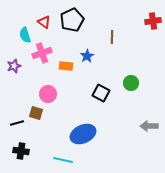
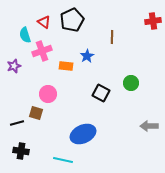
pink cross: moved 2 px up
